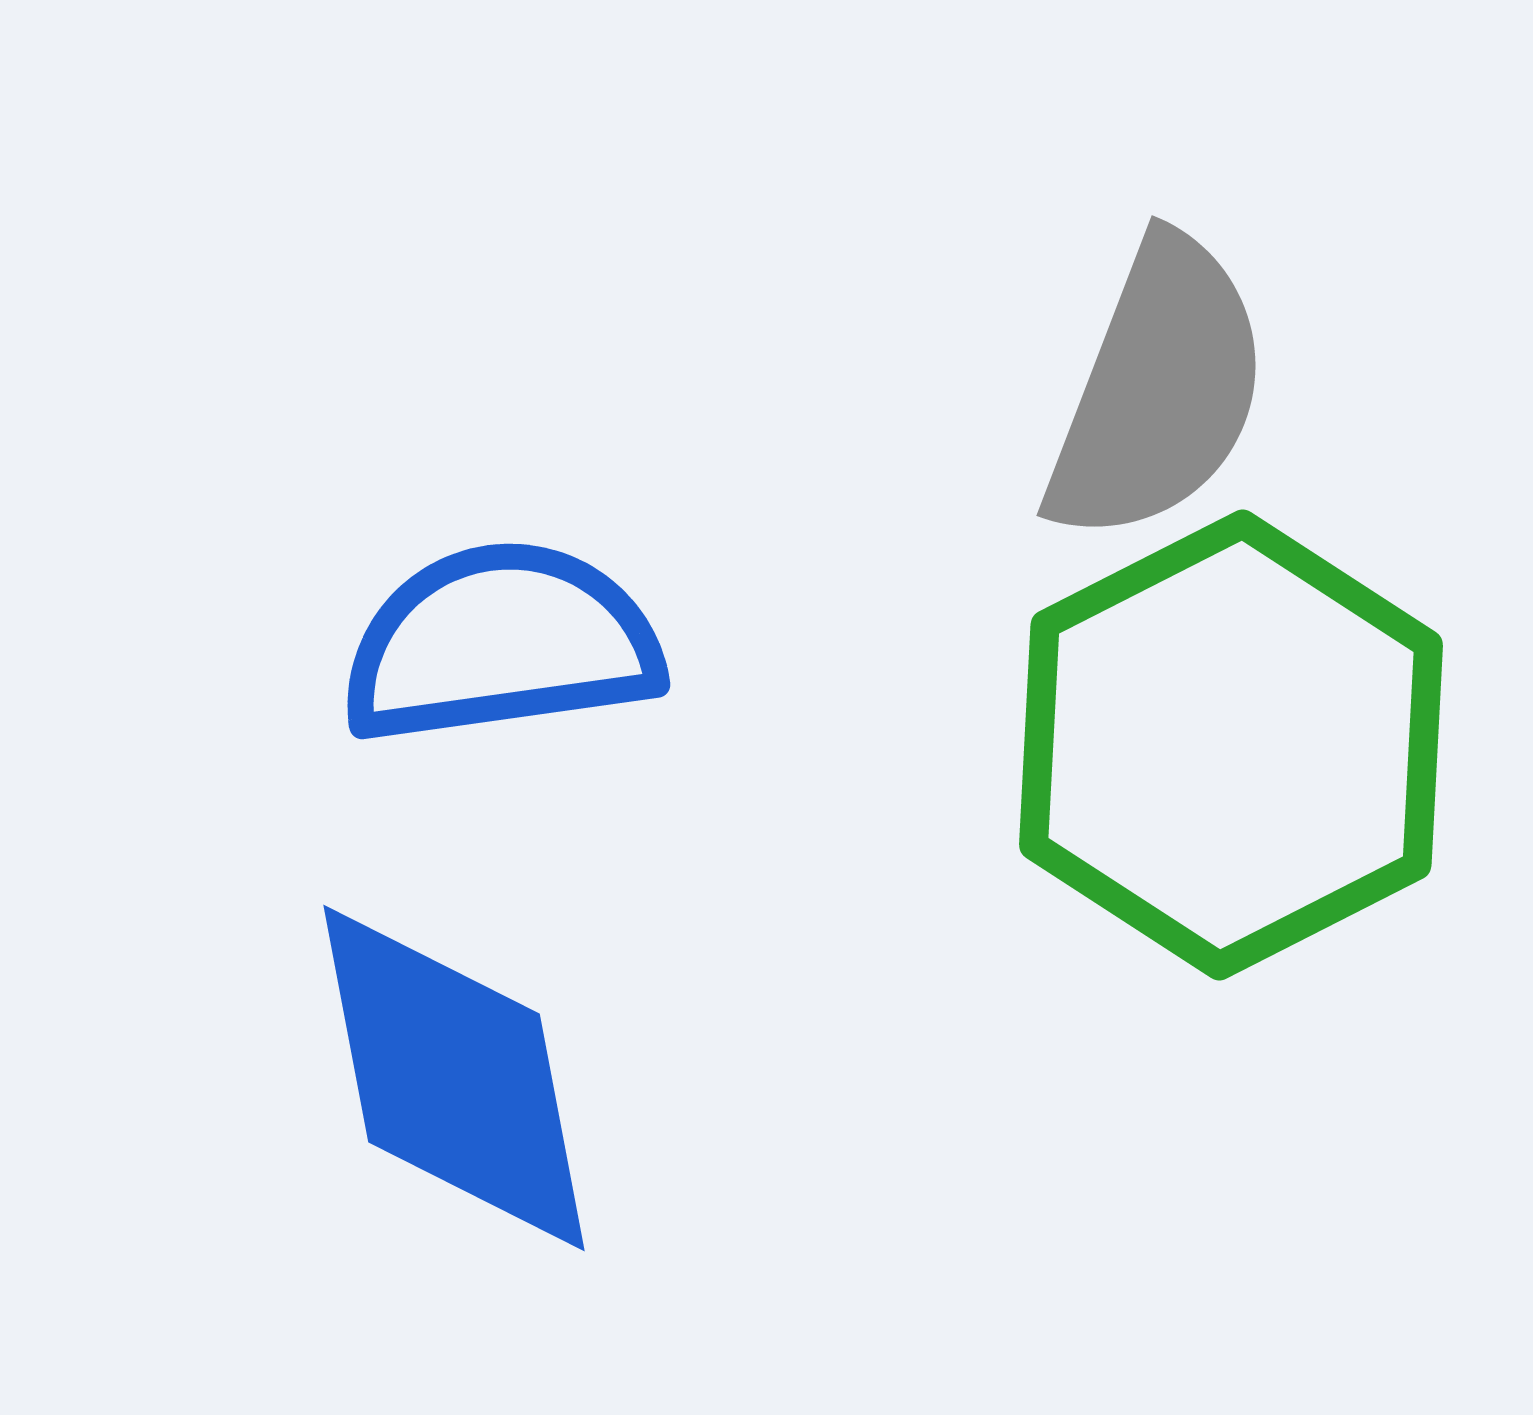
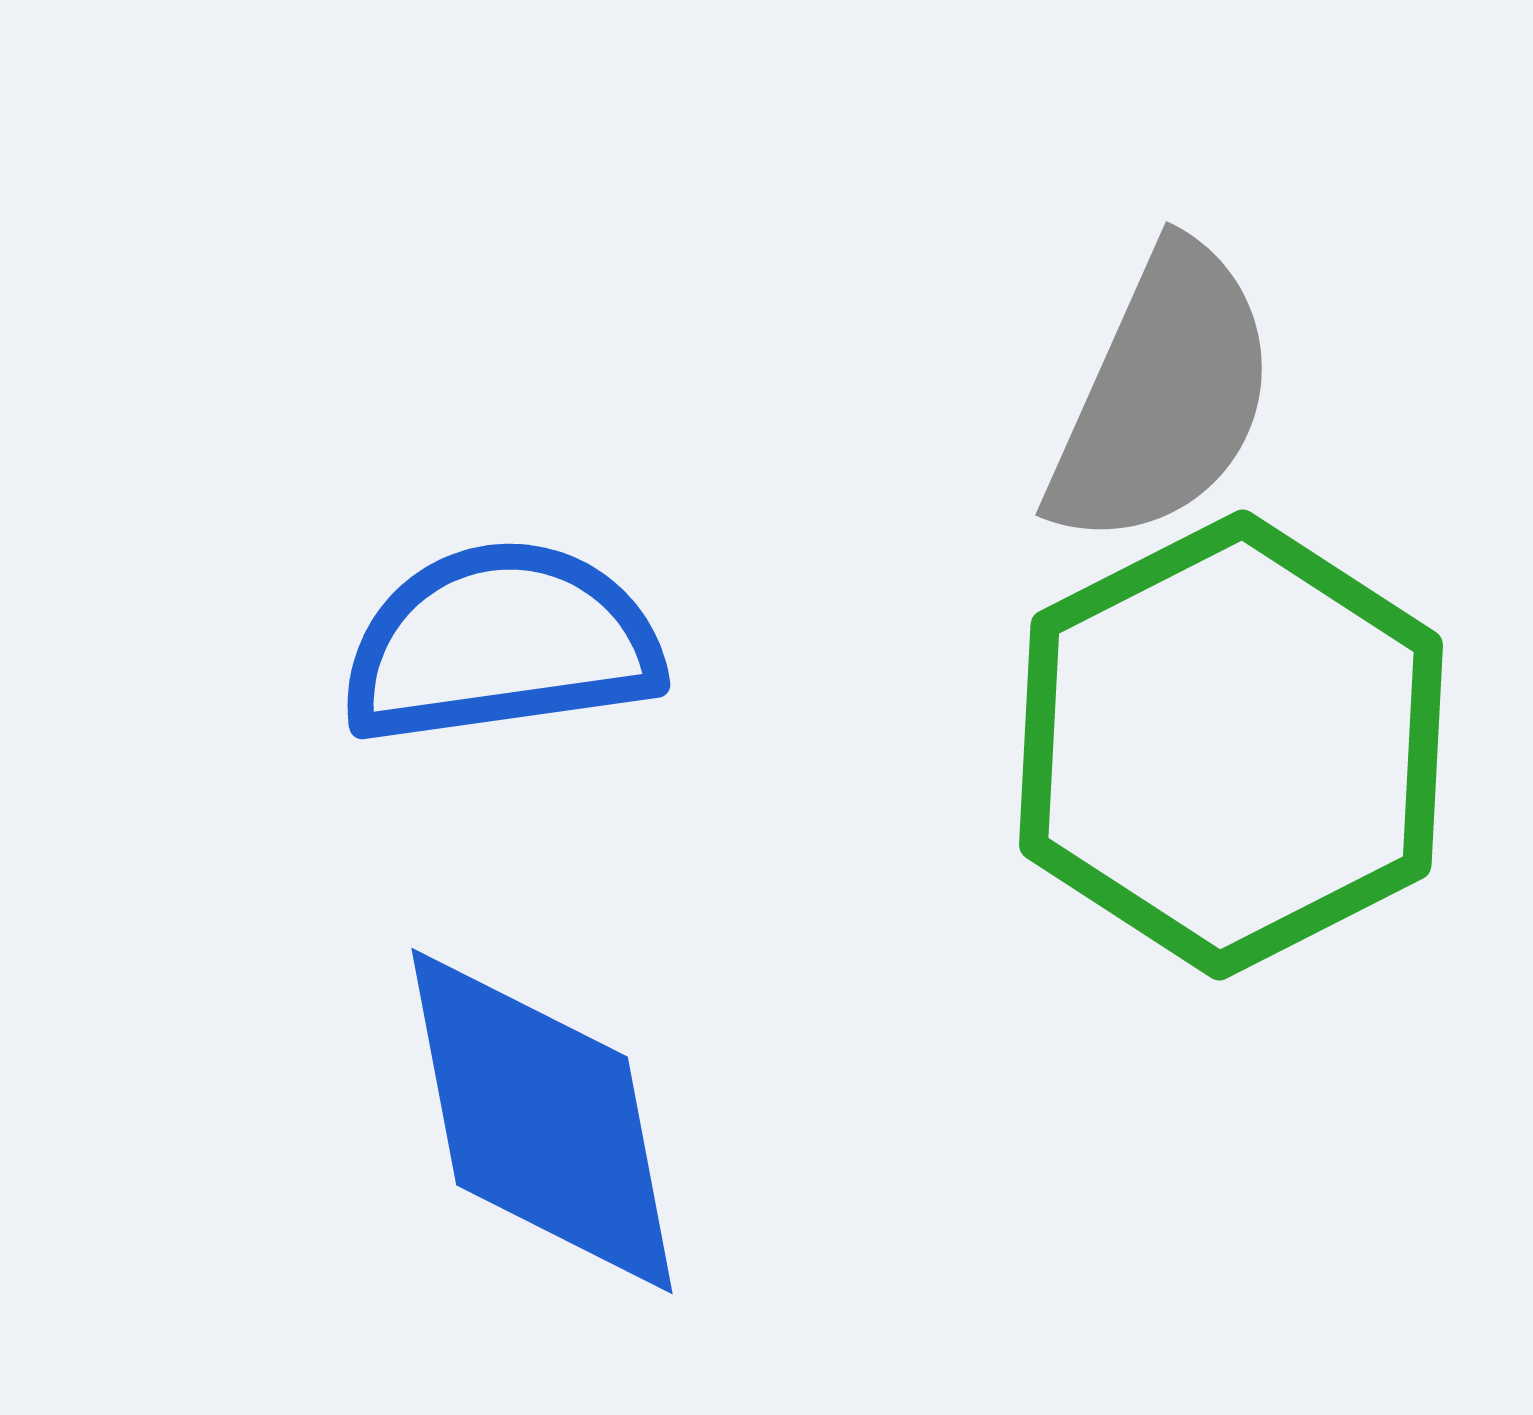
gray semicircle: moved 5 px right, 6 px down; rotated 3 degrees clockwise
blue diamond: moved 88 px right, 43 px down
